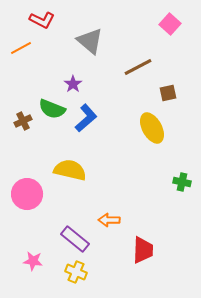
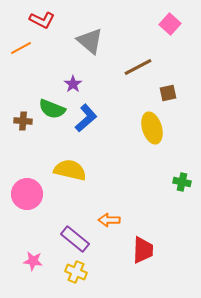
brown cross: rotated 30 degrees clockwise
yellow ellipse: rotated 12 degrees clockwise
